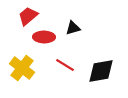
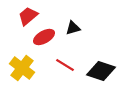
red ellipse: rotated 30 degrees counterclockwise
black diamond: rotated 28 degrees clockwise
